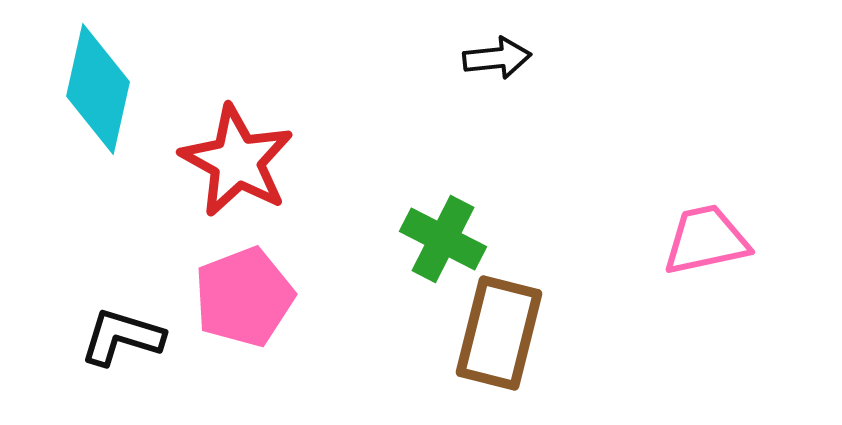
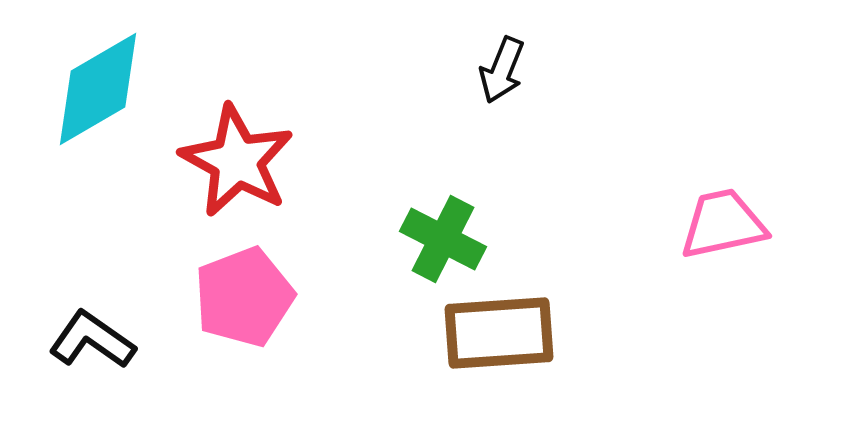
black arrow: moved 5 px right, 12 px down; rotated 118 degrees clockwise
cyan diamond: rotated 47 degrees clockwise
pink trapezoid: moved 17 px right, 16 px up
brown rectangle: rotated 72 degrees clockwise
black L-shape: moved 30 px left, 3 px down; rotated 18 degrees clockwise
